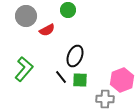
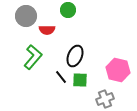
red semicircle: rotated 28 degrees clockwise
green L-shape: moved 9 px right, 12 px up
pink hexagon: moved 4 px left, 10 px up; rotated 25 degrees counterclockwise
gray cross: rotated 24 degrees counterclockwise
